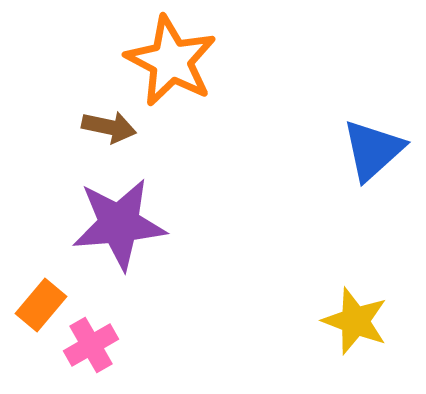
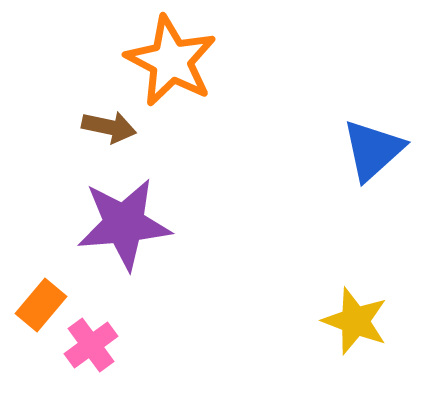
purple star: moved 5 px right
pink cross: rotated 6 degrees counterclockwise
